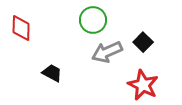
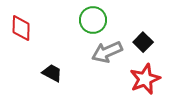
red star: moved 2 px right, 6 px up; rotated 24 degrees clockwise
